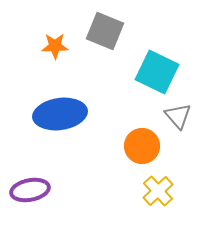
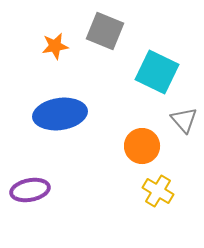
orange star: rotated 8 degrees counterclockwise
gray triangle: moved 6 px right, 4 px down
yellow cross: rotated 16 degrees counterclockwise
